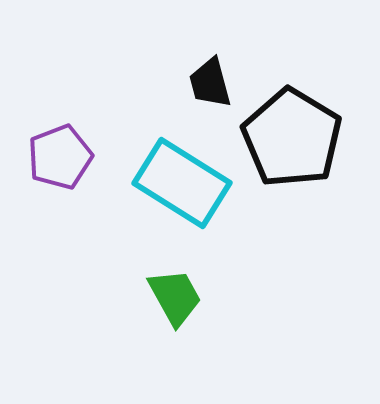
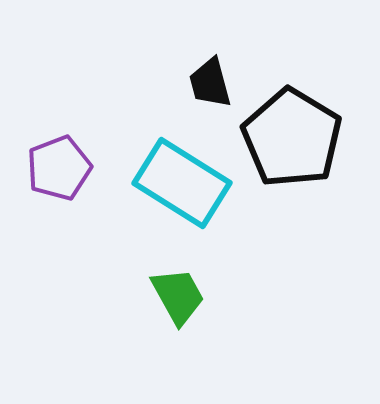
purple pentagon: moved 1 px left, 11 px down
green trapezoid: moved 3 px right, 1 px up
